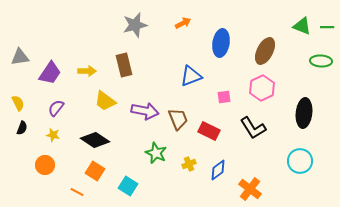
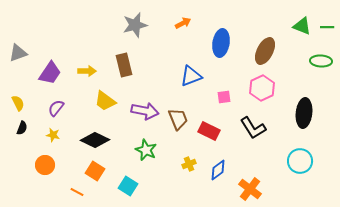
gray triangle: moved 2 px left, 4 px up; rotated 12 degrees counterclockwise
black diamond: rotated 8 degrees counterclockwise
green star: moved 10 px left, 3 px up
